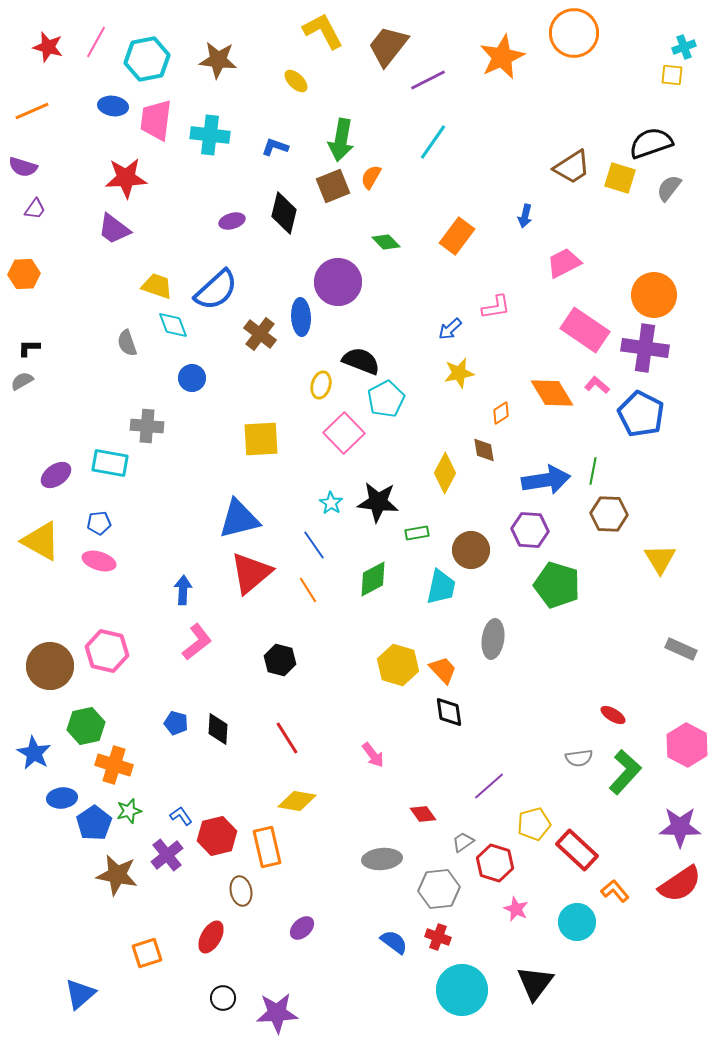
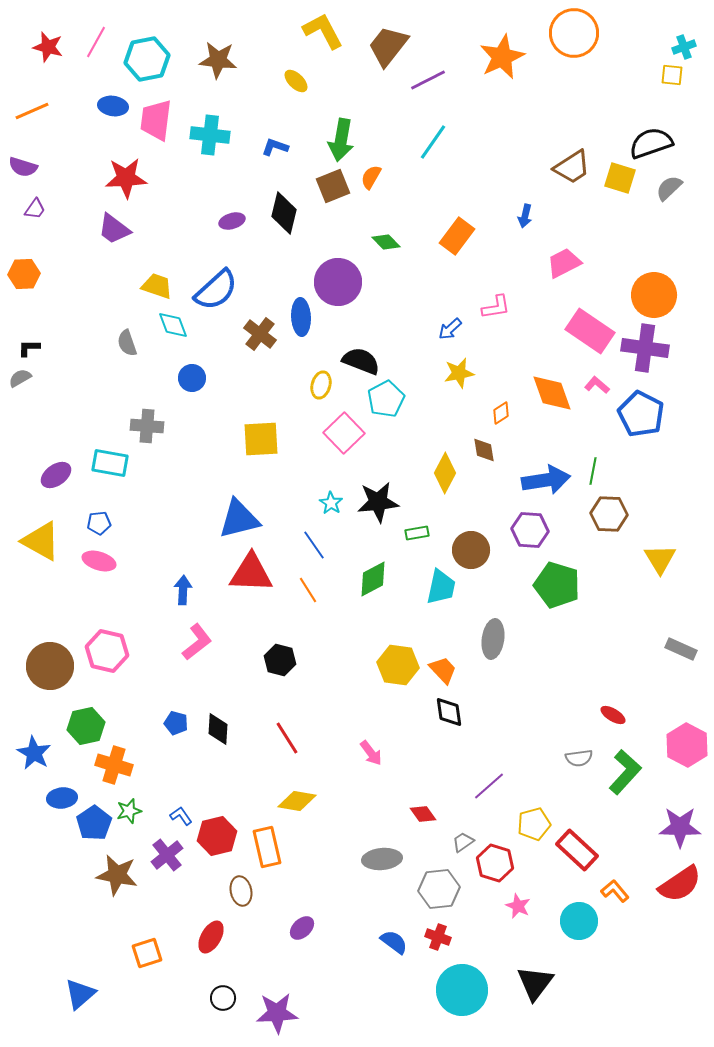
gray semicircle at (669, 188): rotated 8 degrees clockwise
pink rectangle at (585, 330): moved 5 px right, 1 px down
gray semicircle at (22, 381): moved 2 px left, 3 px up
orange diamond at (552, 393): rotated 12 degrees clockwise
black star at (378, 502): rotated 12 degrees counterclockwise
red triangle at (251, 573): rotated 42 degrees clockwise
yellow hexagon at (398, 665): rotated 9 degrees counterclockwise
pink arrow at (373, 755): moved 2 px left, 2 px up
pink star at (516, 909): moved 2 px right, 3 px up
cyan circle at (577, 922): moved 2 px right, 1 px up
